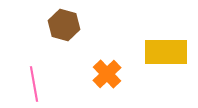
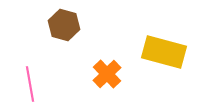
yellow rectangle: moved 2 px left; rotated 15 degrees clockwise
pink line: moved 4 px left
